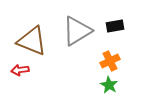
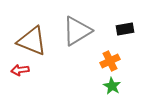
black rectangle: moved 10 px right, 3 px down
green star: moved 3 px right, 1 px down
